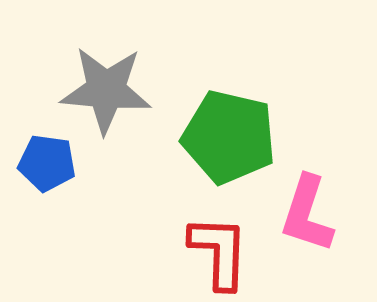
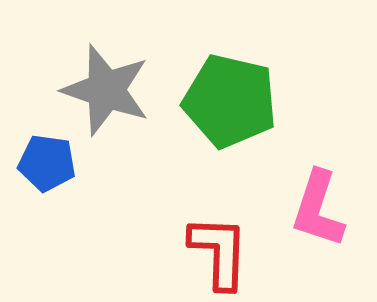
gray star: rotated 14 degrees clockwise
green pentagon: moved 1 px right, 36 px up
pink L-shape: moved 11 px right, 5 px up
